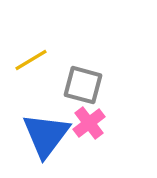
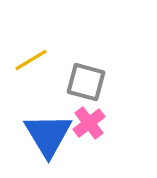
gray square: moved 3 px right, 3 px up
blue triangle: moved 2 px right; rotated 8 degrees counterclockwise
